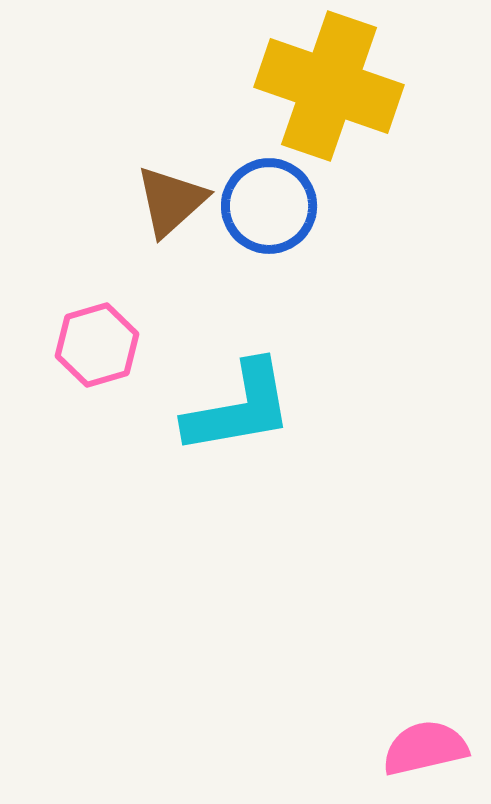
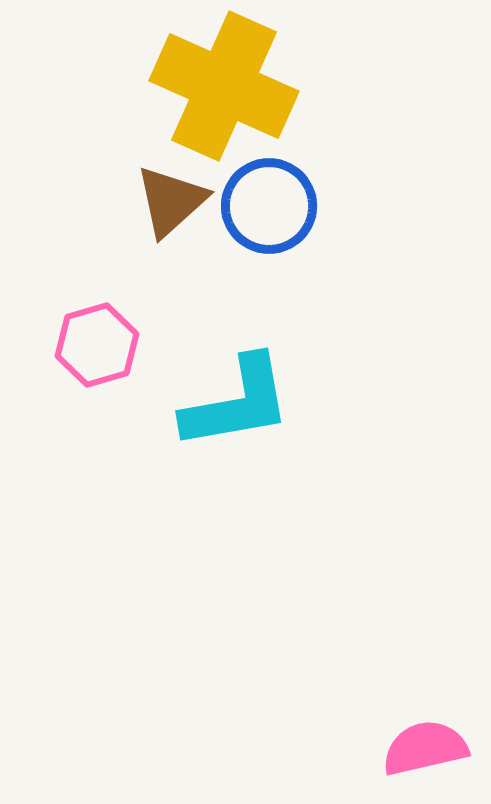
yellow cross: moved 105 px left; rotated 5 degrees clockwise
cyan L-shape: moved 2 px left, 5 px up
